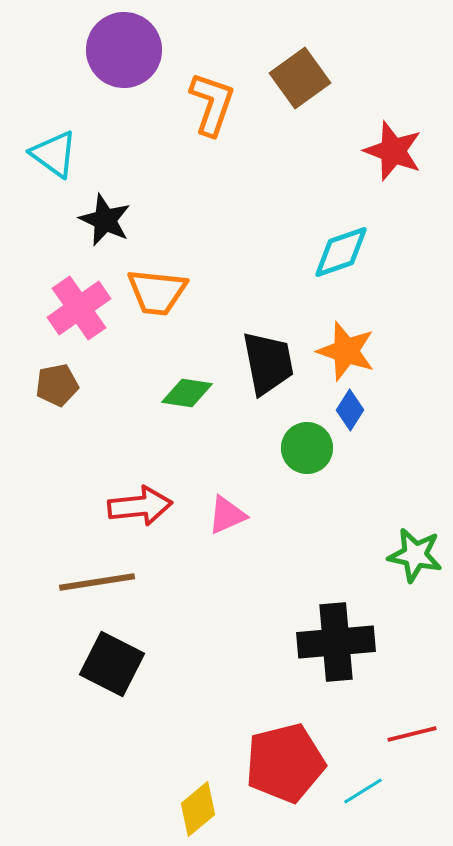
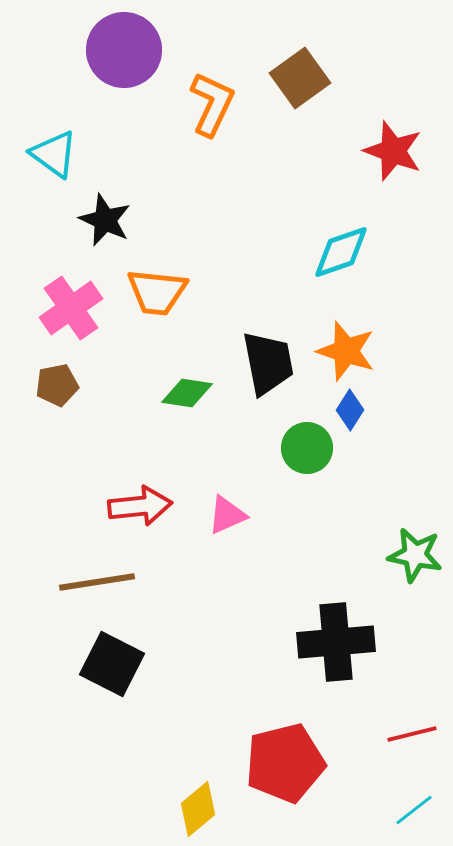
orange L-shape: rotated 6 degrees clockwise
pink cross: moved 8 px left
cyan line: moved 51 px right, 19 px down; rotated 6 degrees counterclockwise
